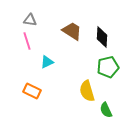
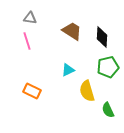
gray triangle: moved 2 px up
cyan triangle: moved 21 px right, 8 px down
green semicircle: moved 2 px right
